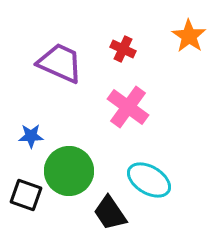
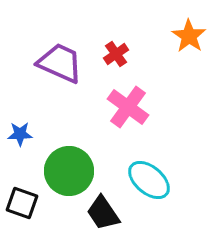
red cross: moved 7 px left, 5 px down; rotated 30 degrees clockwise
blue star: moved 11 px left, 2 px up
cyan ellipse: rotated 9 degrees clockwise
black square: moved 4 px left, 8 px down
black trapezoid: moved 7 px left
